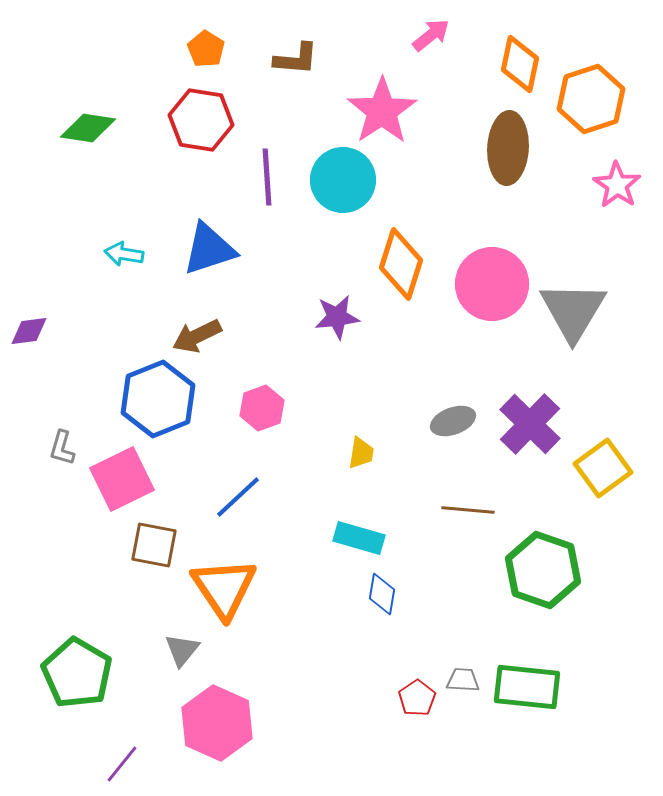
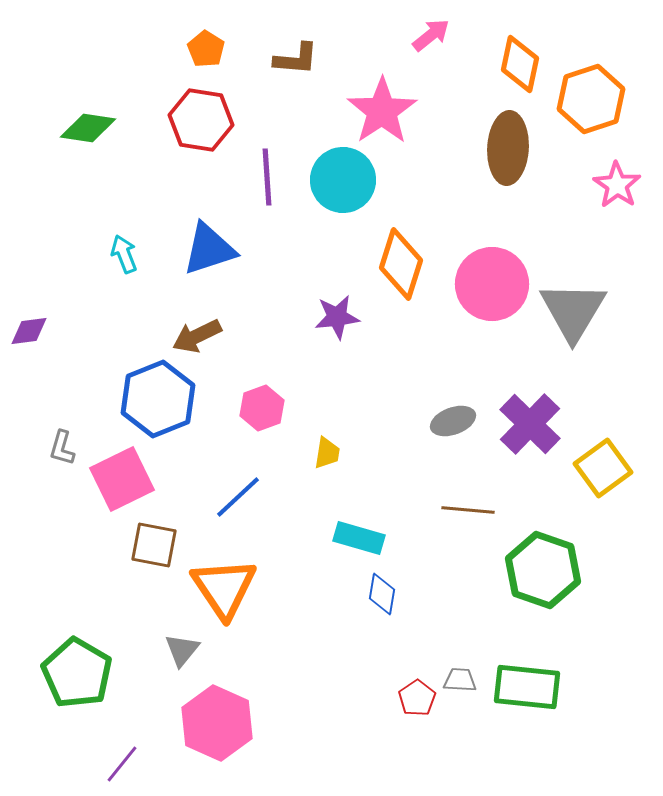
cyan arrow at (124, 254): rotated 60 degrees clockwise
yellow trapezoid at (361, 453): moved 34 px left
gray trapezoid at (463, 680): moved 3 px left
